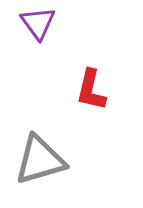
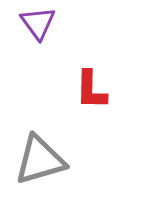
red L-shape: rotated 12 degrees counterclockwise
